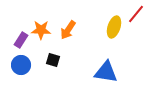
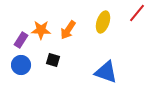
red line: moved 1 px right, 1 px up
yellow ellipse: moved 11 px left, 5 px up
blue triangle: rotated 10 degrees clockwise
